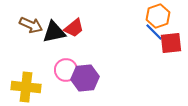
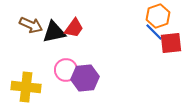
red trapezoid: rotated 15 degrees counterclockwise
